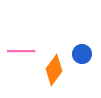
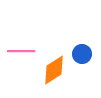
orange diamond: rotated 20 degrees clockwise
